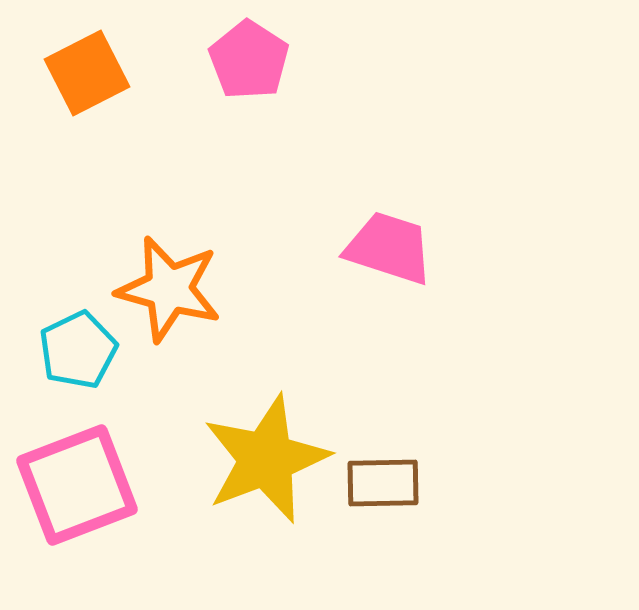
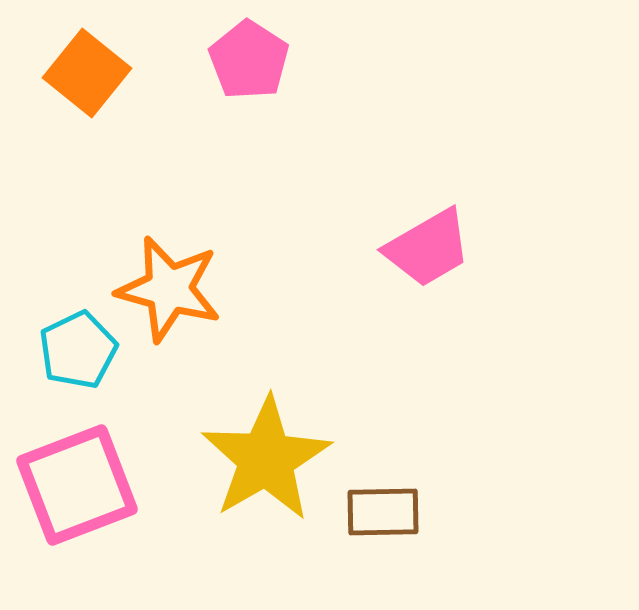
orange square: rotated 24 degrees counterclockwise
pink trapezoid: moved 39 px right; rotated 132 degrees clockwise
yellow star: rotated 9 degrees counterclockwise
brown rectangle: moved 29 px down
